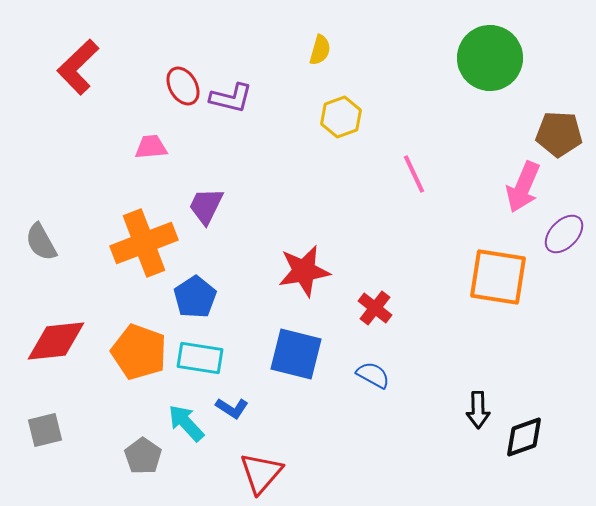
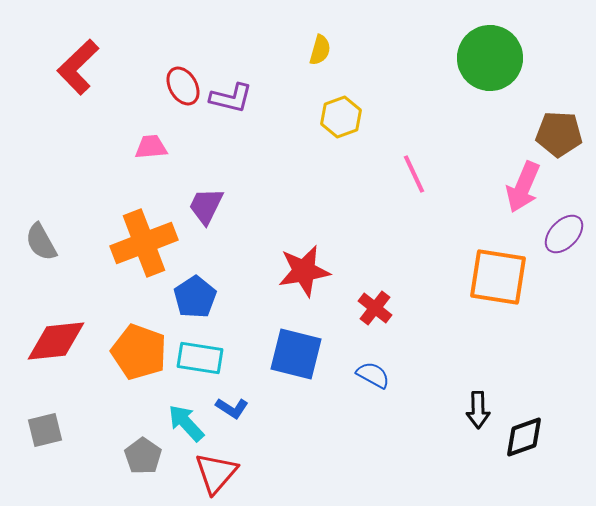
red triangle: moved 45 px left
